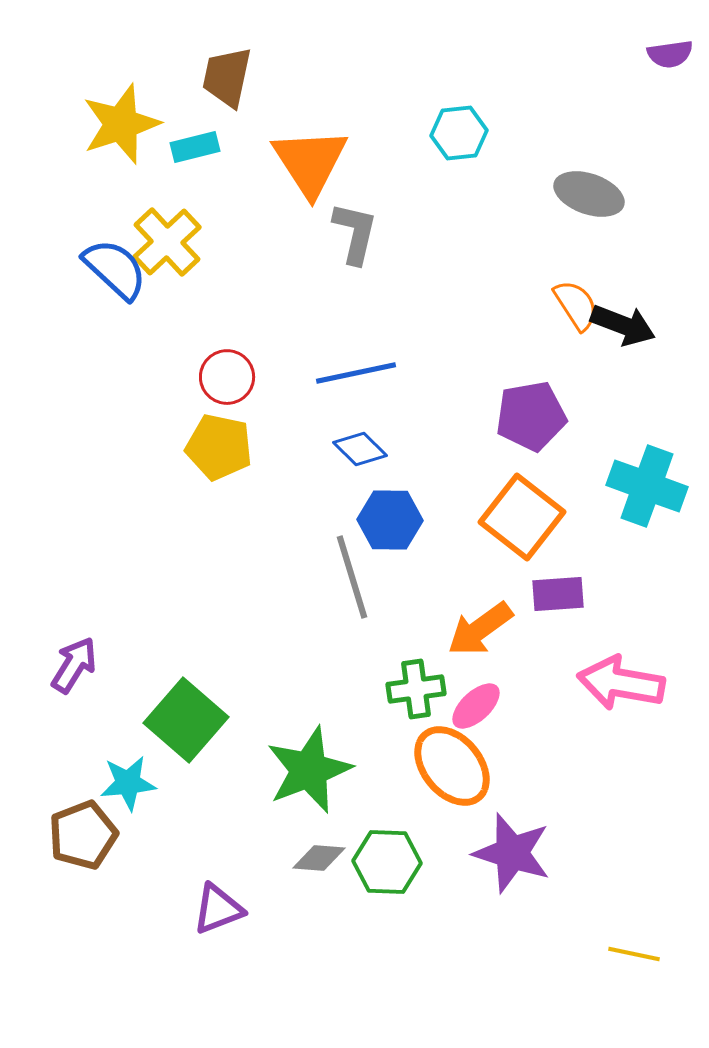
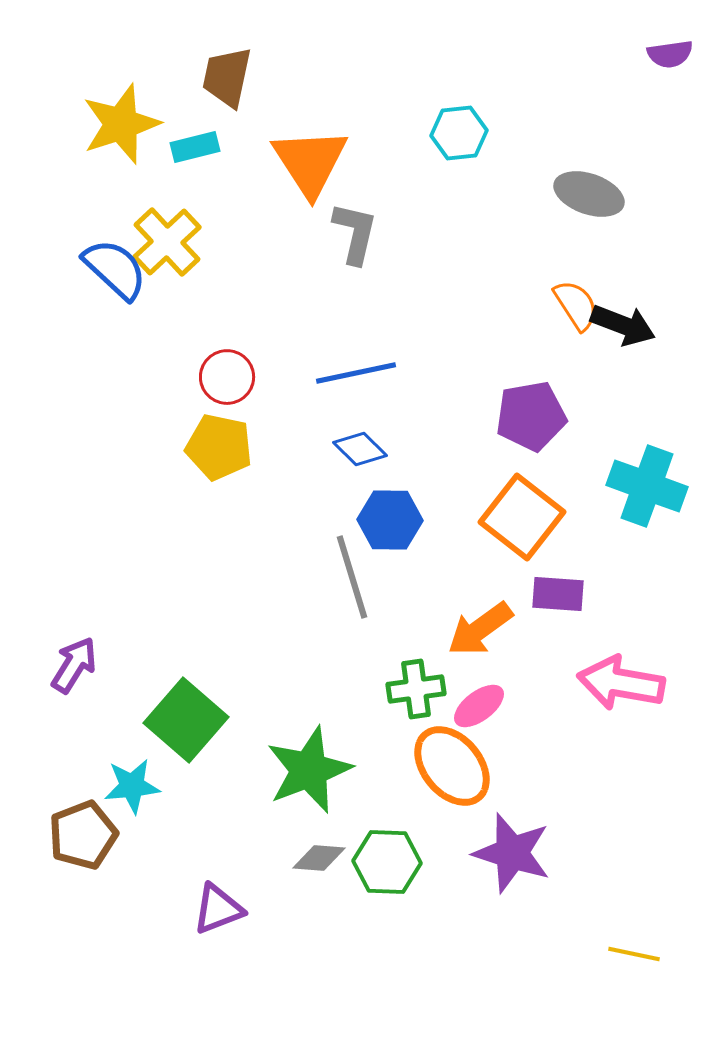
purple rectangle: rotated 8 degrees clockwise
pink ellipse: moved 3 px right; rotated 6 degrees clockwise
cyan star: moved 4 px right, 3 px down
